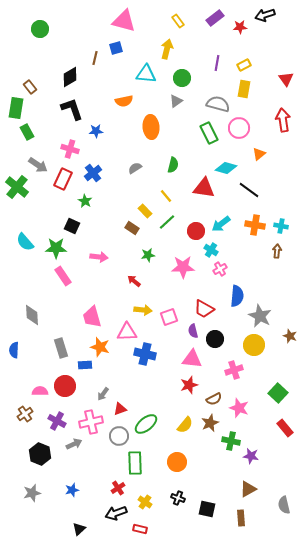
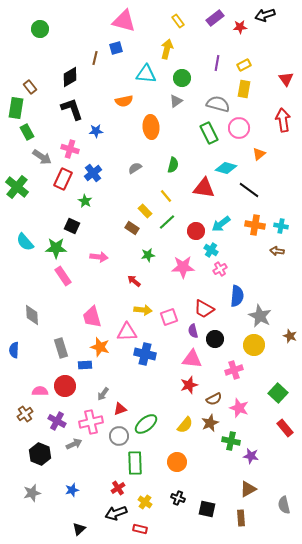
gray arrow at (38, 165): moved 4 px right, 8 px up
brown arrow at (277, 251): rotated 88 degrees counterclockwise
